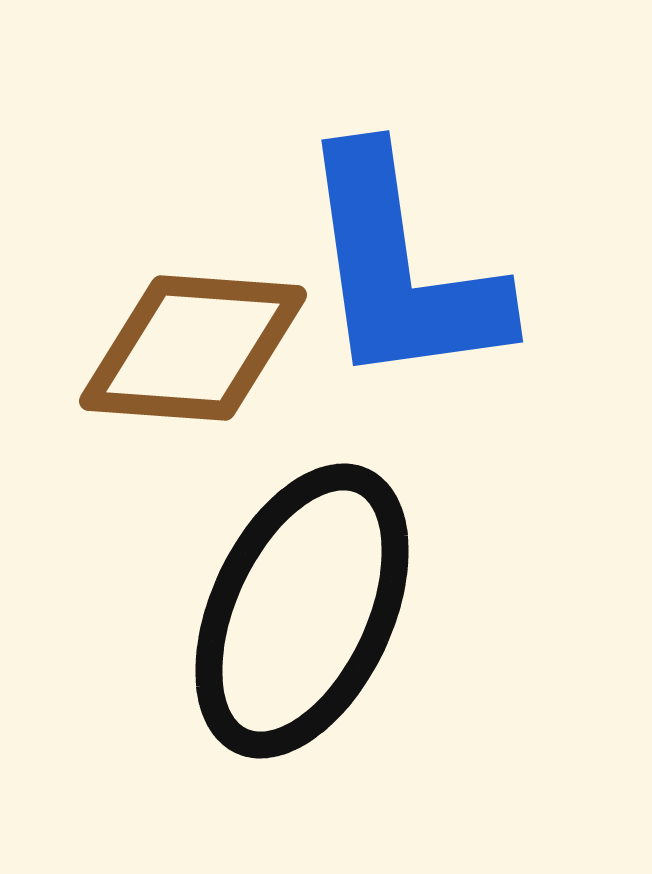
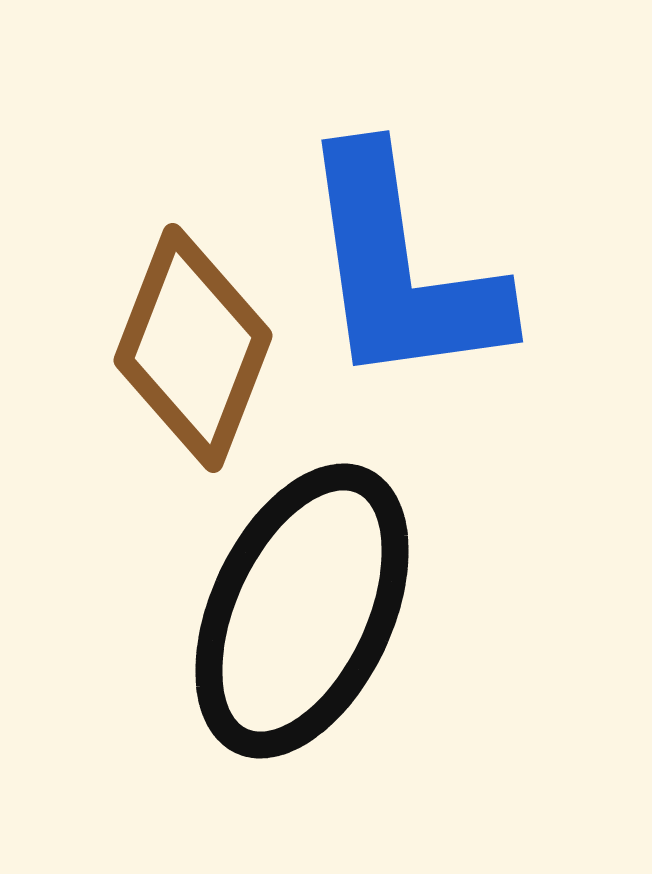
brown diamond: rotated 73 degrees counterclockwise
